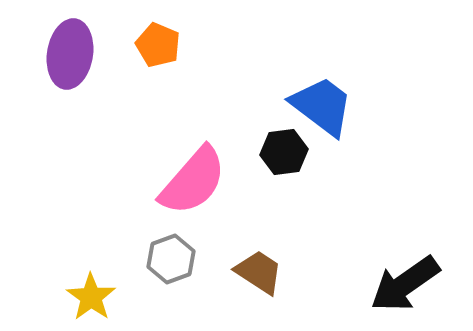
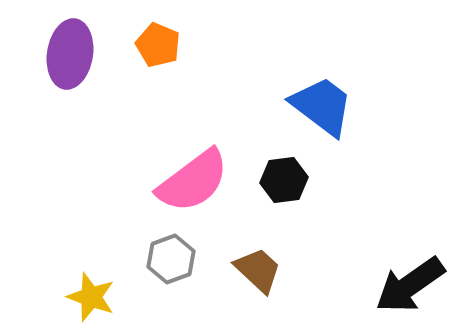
black hexagon: moved 28 px down
pink semicircle: rotated 12 degrees clockwise
brown trapezoid: moved 1 px left, 2 px up; rotated 10 degrees clockwise
black arrow: moved 5 px right, 1 px down
yellow star: rotated 15 degrees counterclockwise
